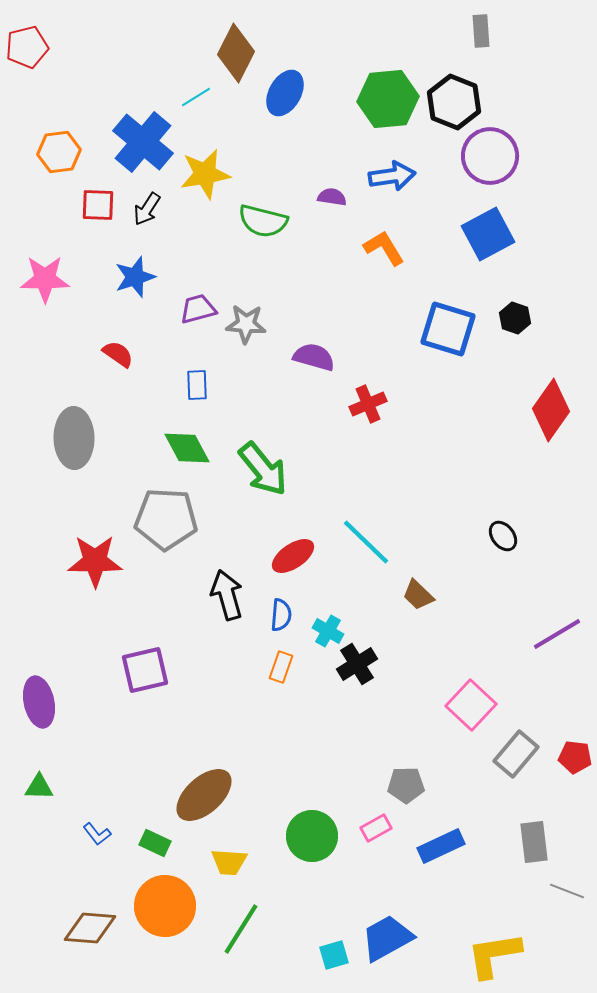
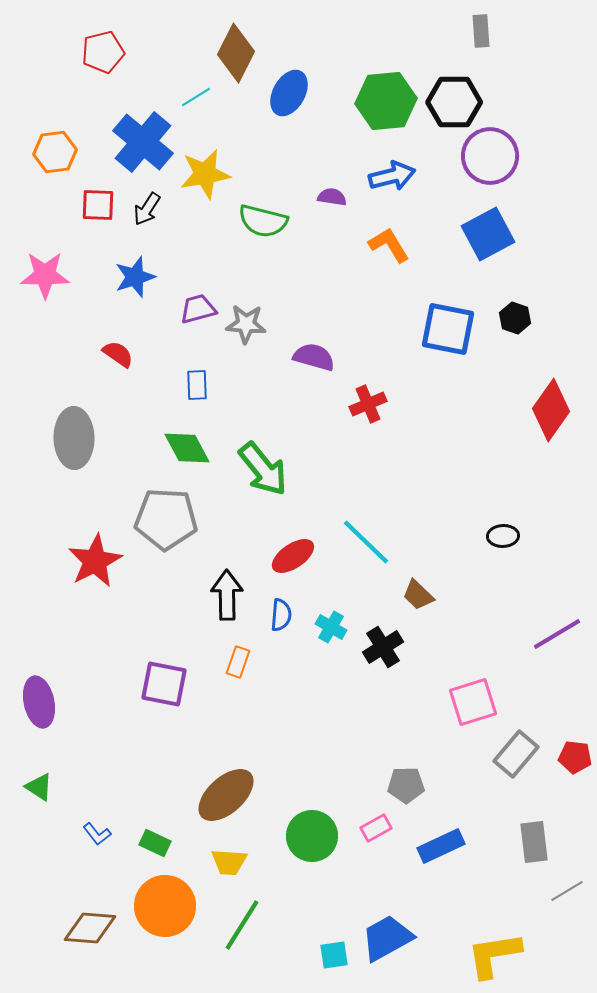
red pentagon at (27, 47): moved 76 px right, 5 px down
blue ellipse at (285, 93): moved 4 px right
green hexagon at (388, 99): moved 2 px left, 2 px down
black hexagon at (454, 102): rotated 22 degrees counterclockwise
orange hexagon at (59, 152): moved 4 px left
blue arrow at (392, 176): rotated 6 degrees counterclockwise
orange L-shape at (384, 248): moved 5 px right, 3 px up
pink star at (45, 279): moved 4 px up
blue square at (448, 329): rotated 6 degrees counterclockwise
black ellipse at (503, 536): rotated 56 degrees counterclockwise
red star at (95, 561): rotated 28 degrees counterclockwise
black arrow at (227, 595): rotated 15 degrees clockwise
cyan cross at (328, 631): moved 3 px right, 4 px up
black cross at (357, 664): moved 26 px right, 17 px up
orange rectangle at (281, 667): moved 43 px left, 5 px up
purple square at (145, 670): moved 19 px right, 14 px down; rotated 24 degrees clockwise
pink square at (471, 705): moved 2 px right, 3 px up; rotated 30 degrees clockwise
green triangle at (39, 787): rotated 32 degrees clockwise
brown ellipse at (204, 795): moved 22 px right
gray line at (567, 891): rotated 52 degrees counterclockwise
green line at (241, 929): moved 1 px right, 4 px up
cyan square at (334, 955): rotated 8 degrees clockwise
